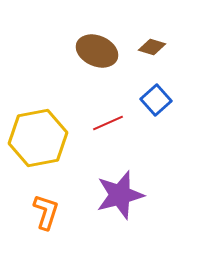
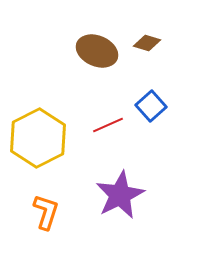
brown diamond: moved 5 px left, 4 px up
blue square: moved 5 px left, 6 px down
red line: moved 2 px down
yellow hexagon: rotated 16 degrees counterclockwise
purple star: rotated 12 degrees counterclockwise
